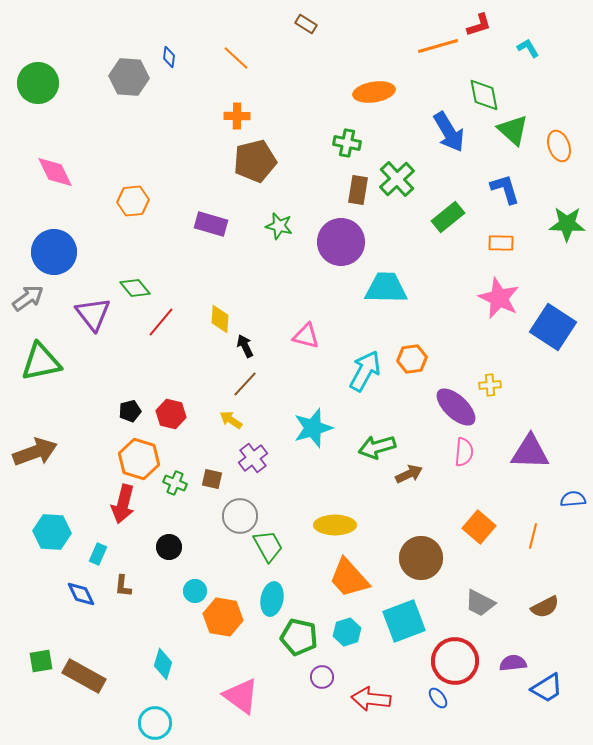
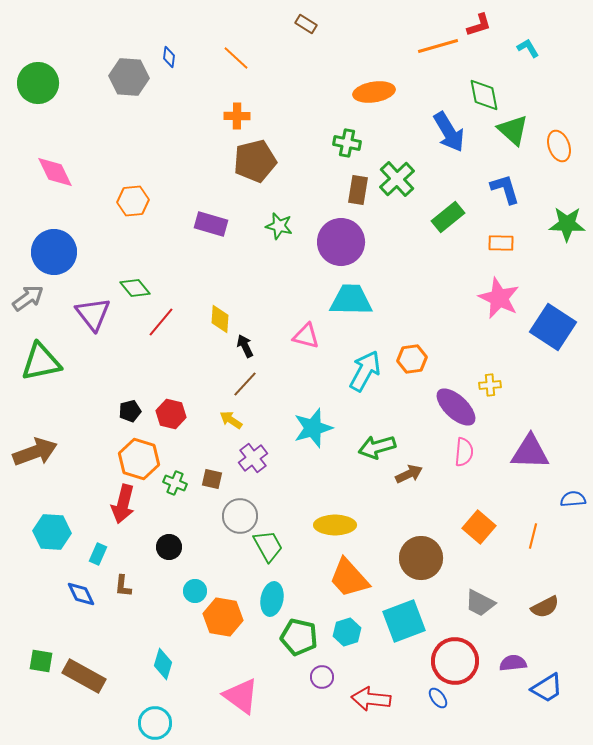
cyan trapezoid at (386, 288): moved 35 px left, 12 px down
green square at (41, 661): rotated 20 degrees clockwise
